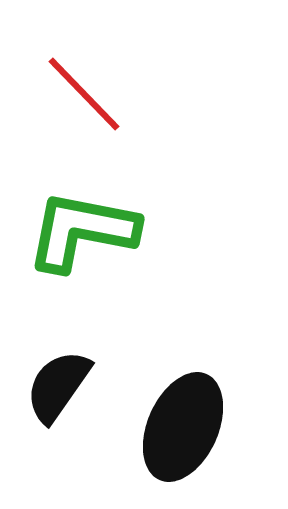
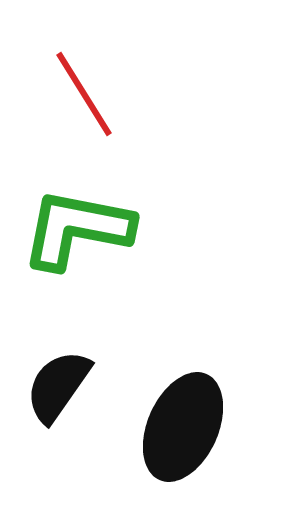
red line: rotated 12 degrees clockwise
green L-shape: moved 5 px left, 2 px up
